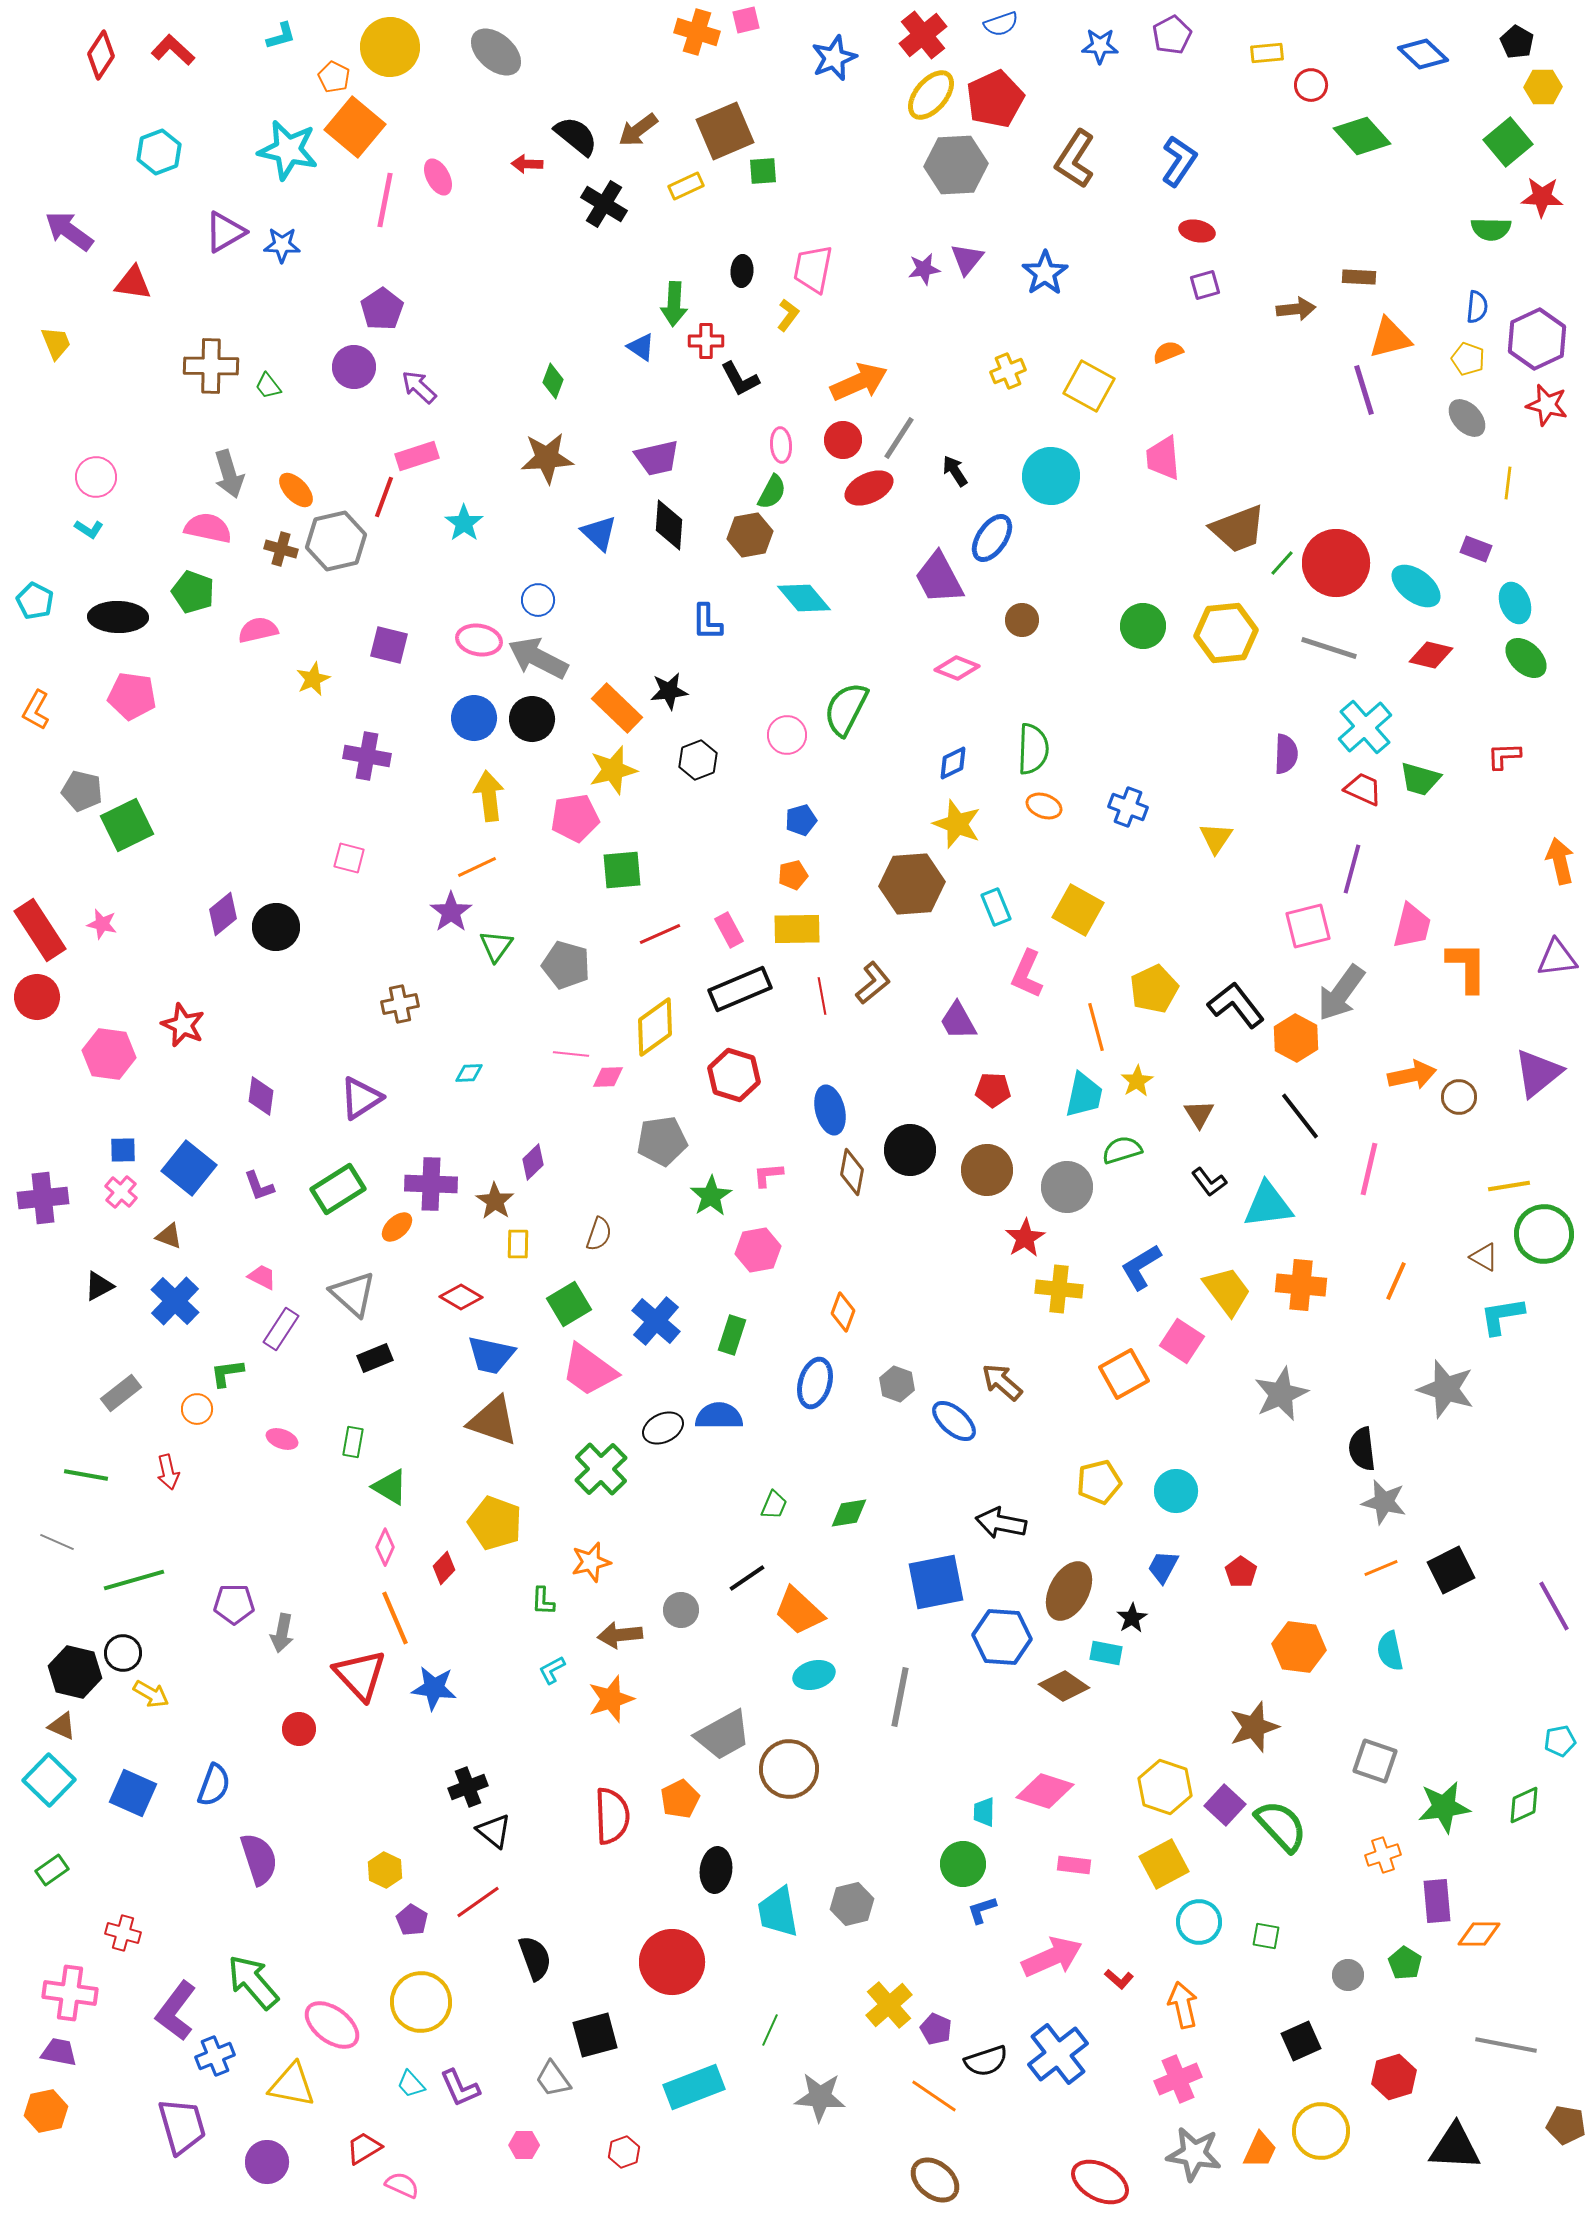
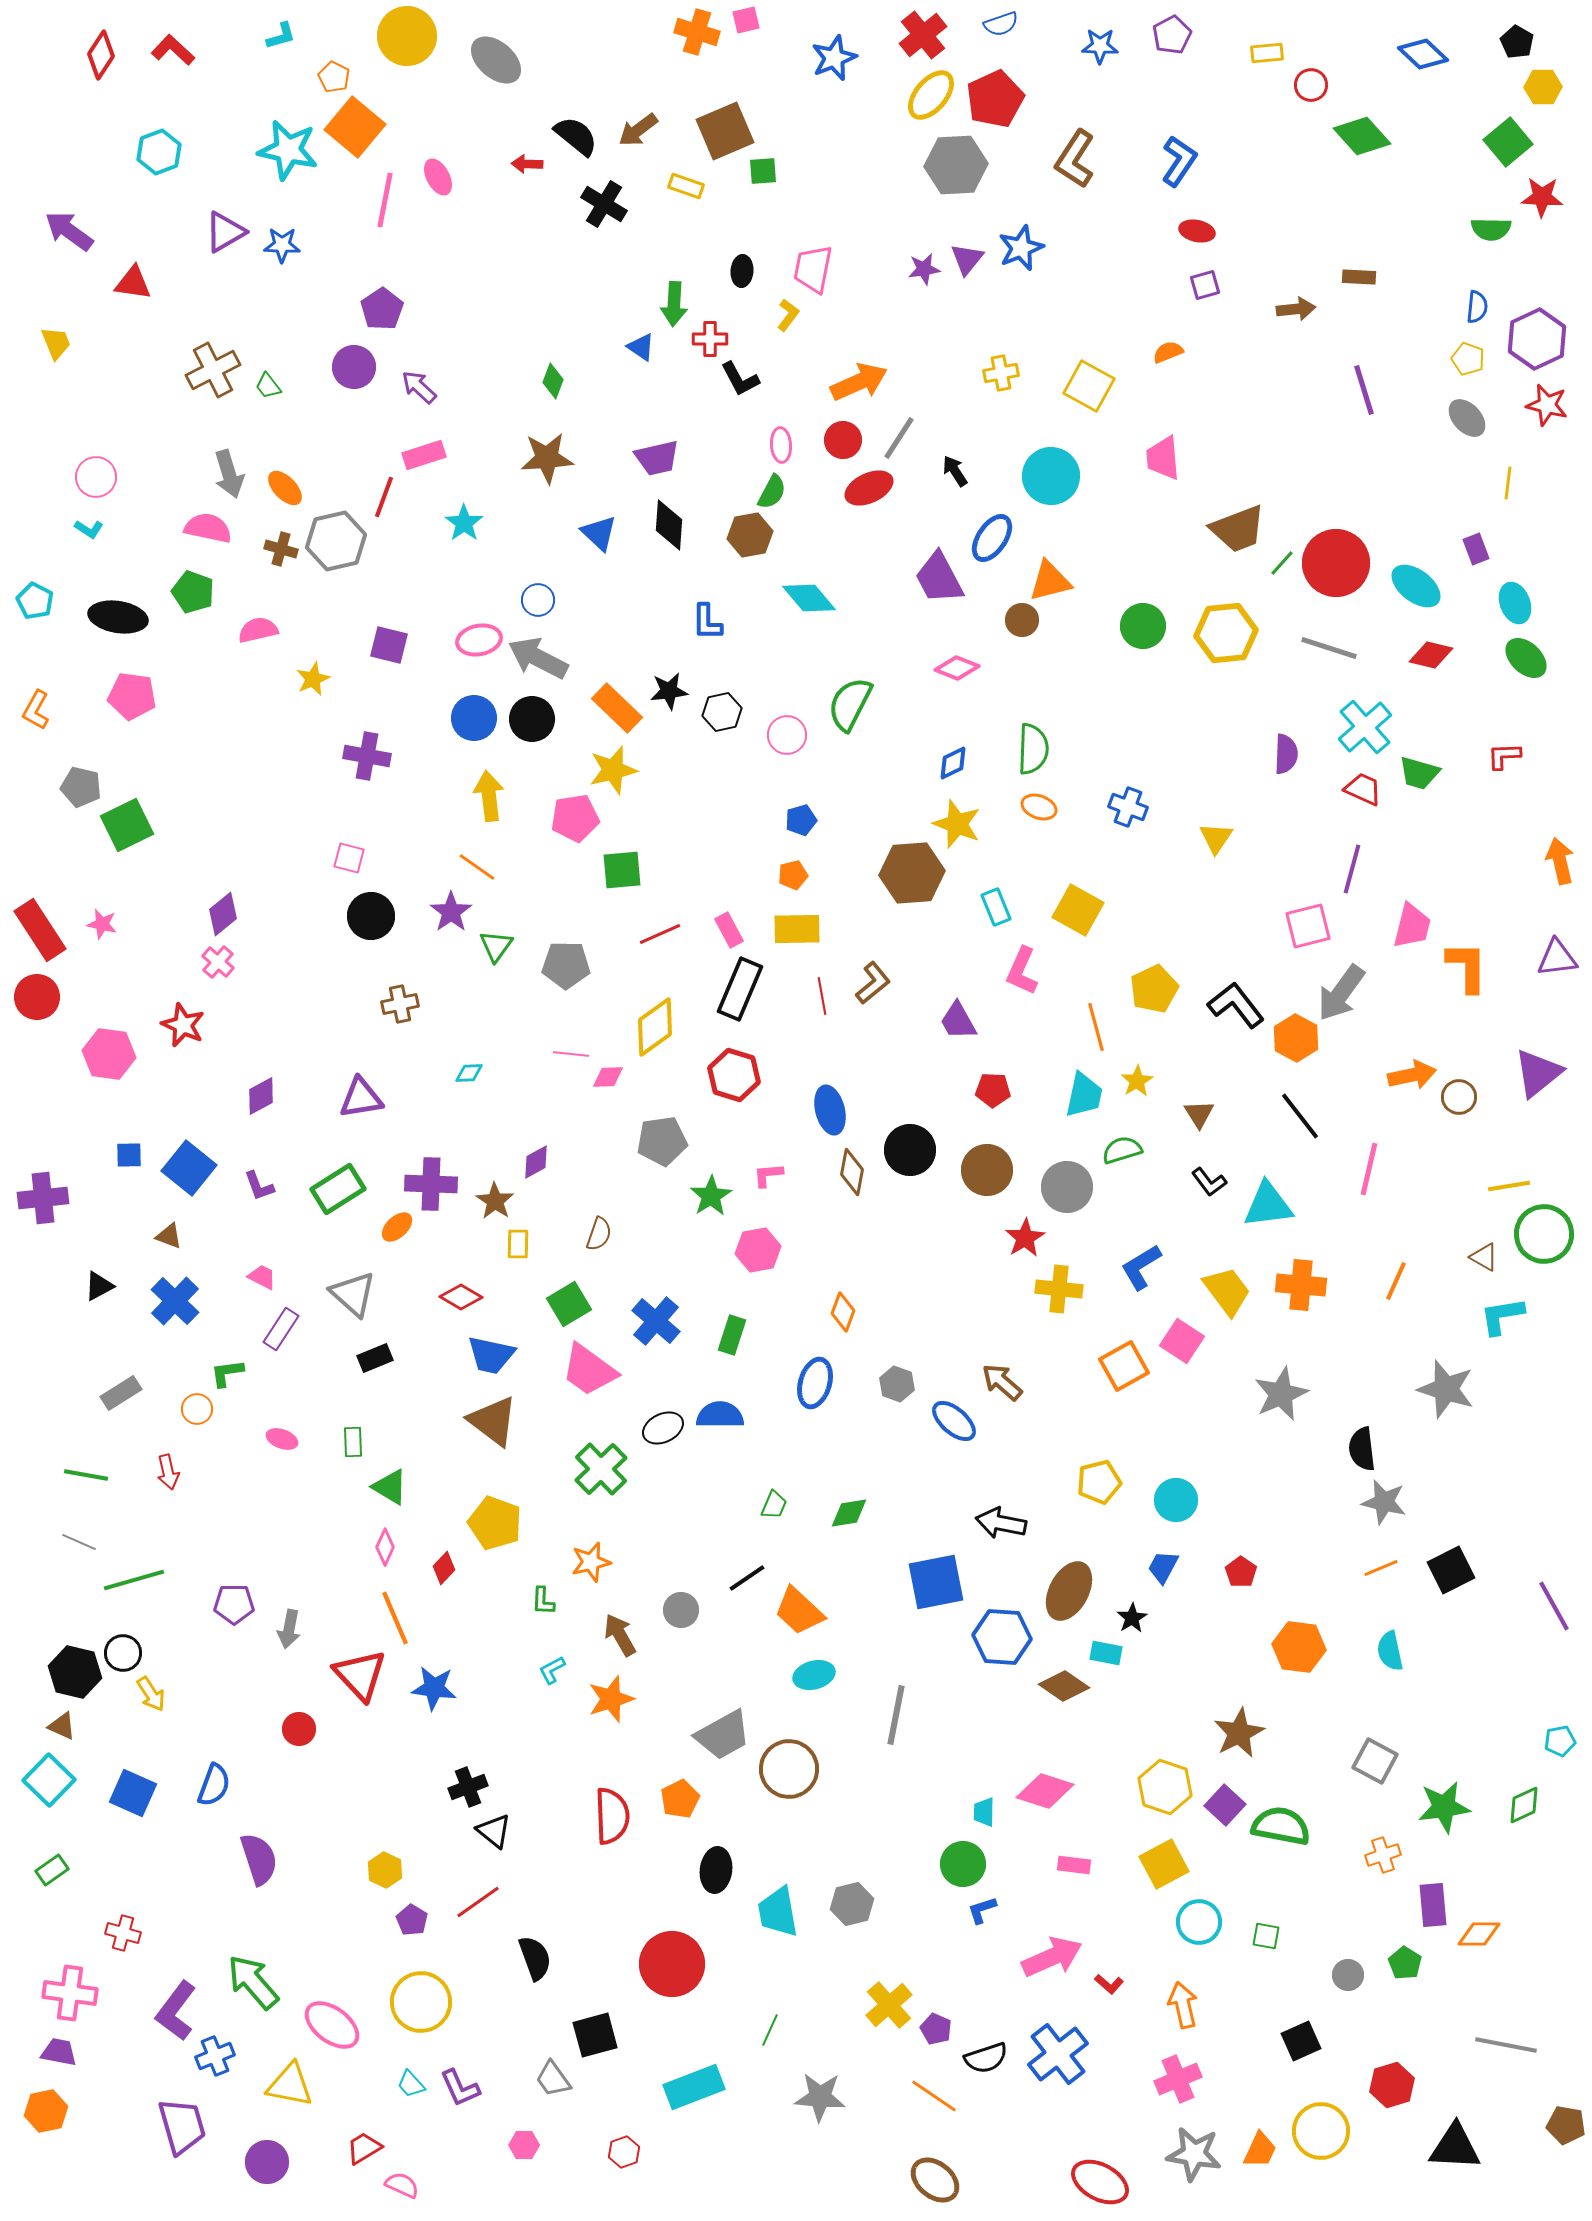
yellow circle at (390, 47): moved 17 px right, 11 px up
gray ellipse at (496, 52): moved 8 px down
yellow rectangle at (686, 186): rotated 44 degrees clockwise
blue star at (1045, 273): moved 24 px left, 25 px up; rotated 12 degrees clockwise
orange triangle at (1390, 338): moved 340 px left, 243 px down
red cross at (706, 341): moved 4 px right, 2 px up
brown cross at (211, 366): moved 2 px right, 4 px down; rotated 28 degrees counterclockwise
yellow cross at (1008, 371): moved 7 px left, 2 px down; rotated 12 degrees clockwise
pink rectangle at (417, 456): moved 7 px right, 1 px up
orange ellipse at (296, 490): moved 11 px left, 2 px up
purple rectangle at (1476, 549): rotated 48 degrees clockwise
cyan diamond at (804, 598): moved 5 px right
black ellipse at (118, 617): rotated 8 degrees clockwise
pink ellipse at (479, 640): rotated 21 degrees counterclockwise
green semicircle at (846, 709): moved 4 px right, 5 px up
black hexagon at (698, 760): moved 24 px right, 48 px up; rotated 9 degrees clockwise
green trapezoid at (1420, 779): moved 1 px left, 6 px up
gray pentagon at (82, 791): moved 1 px left, 4 px up
orange ellipse at (1044, 806): moved 5 px left, 1 px down
orange line at (477, 867): rotated 60 degrees clockwise
brown hexagon at (912, 884): moved 11 px up
black circle at (276, 927): moved 95 px right, 11 px up
gray pentagon at (566, 965): rotated 15 degrees counterclockwise
pink L-shape at (1027, 974): moved 5 px left, 3 px up
black rectangle at (740, 989): rotated 44 degrees counterclockwise
purple diamond at (261, 1096): rotated 54 degrees clockwise
purple triangle at (361, 1098): rotated 24 degrees clockwise
blue square at (123, 1150): moved 6 px right, 5 px down
purple diamond at (533, 1162): moved 3 px right; rotated 15 degrees clockwise
pink cross at (121, 1192): moved 97 px right, 230 px up
orange square at (1124, 1374): moved 8 px up
gray rectangle at (121, 1393): rotated 6 degrees clockwise
blue semicircle at (719, 1416): moved 1 px right, 1 px up
brown triangle at (493, 1421): rotated 18 degrees clockwise
green rectangle at (353, 1442): rotated 12 degrees counterclockwise
cyan circle at (1176, 1491): moved 9 px down
gray line at (57, 1542): moved 22 px right
gray arrow at (282, 1633): moved 7 px right, 4 px up
brown arrow at (620, 1635): rotated 66 degrees clockwise
yellow arrow at (151, 1694): rotated 27 degrees clockwise
gray line at (900, 1697): moved 4 px left, 18 px down
brown star at (1254, 1727): moved 15 px left, 6 px down; rotated 9 degrees counterclockwise
gray square at (1375, 1761): rotated 9 degrees clockwise
green semicircle at (1281, 1826): rotated 36 degrees counterclockwise
purple rectangle at (1437, 1901): moved 4 px left, 4 px down
red circle at (672, 1962): moved 2 px down
red L-shape at (1119, 1979): moved 10 px left, 5 px down
black semicircle at (986, 2061): moved 3 px up
red hexagon at (1394, 2077): moved 2 px left, 8 px down
yellow triangle at (292, 2085): moved 2 px left
